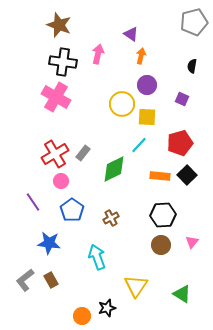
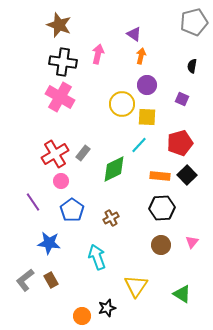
purple triangle: moved 3 px right
pink cross: moved 4 px right
black hexagon: moved 1 px left, 7 px up
